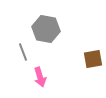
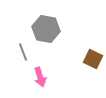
brown square: rotated 36 degrees clockwise
